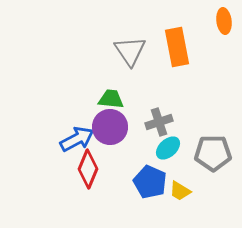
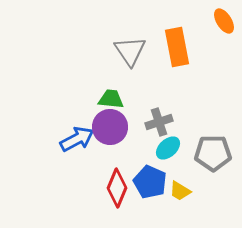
orange ellipse: rotated 25 degrees counterclockwise
red diamond: moved 29 px right, 19 px down
